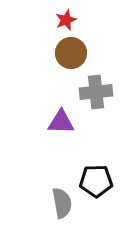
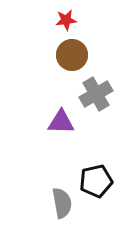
red star: rotated 15 degrees clockwise
brown circle: moved 1 px right, 2 px down
gray cross: moved 2 px down; rotated 24 degrees counterclockwise
black pentagon: rotated 12 degrees counterclockwise
